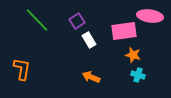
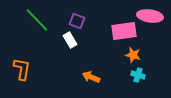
purple square: rotated 35 degrees counterclockwise
white rectangle: moved 19 px left
